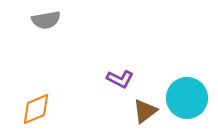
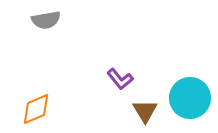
purple L-shape: rotated 24 degrees clockwise
cyan circle: moved 3 px right
brown triangle: rotated 24 degrees counterclockwise
